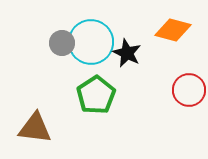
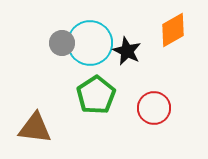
orange diamond: rotated 45 degrees counterclockwise
cyan circle: moved 1 px left, 1 px down
black star: moved 2 px up
red circle: moved 35 px left, 18 px down
